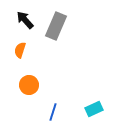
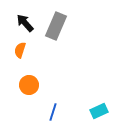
black arrow: moved 3 px down
cyan rectangle: moved 5 px right, 2 px down
